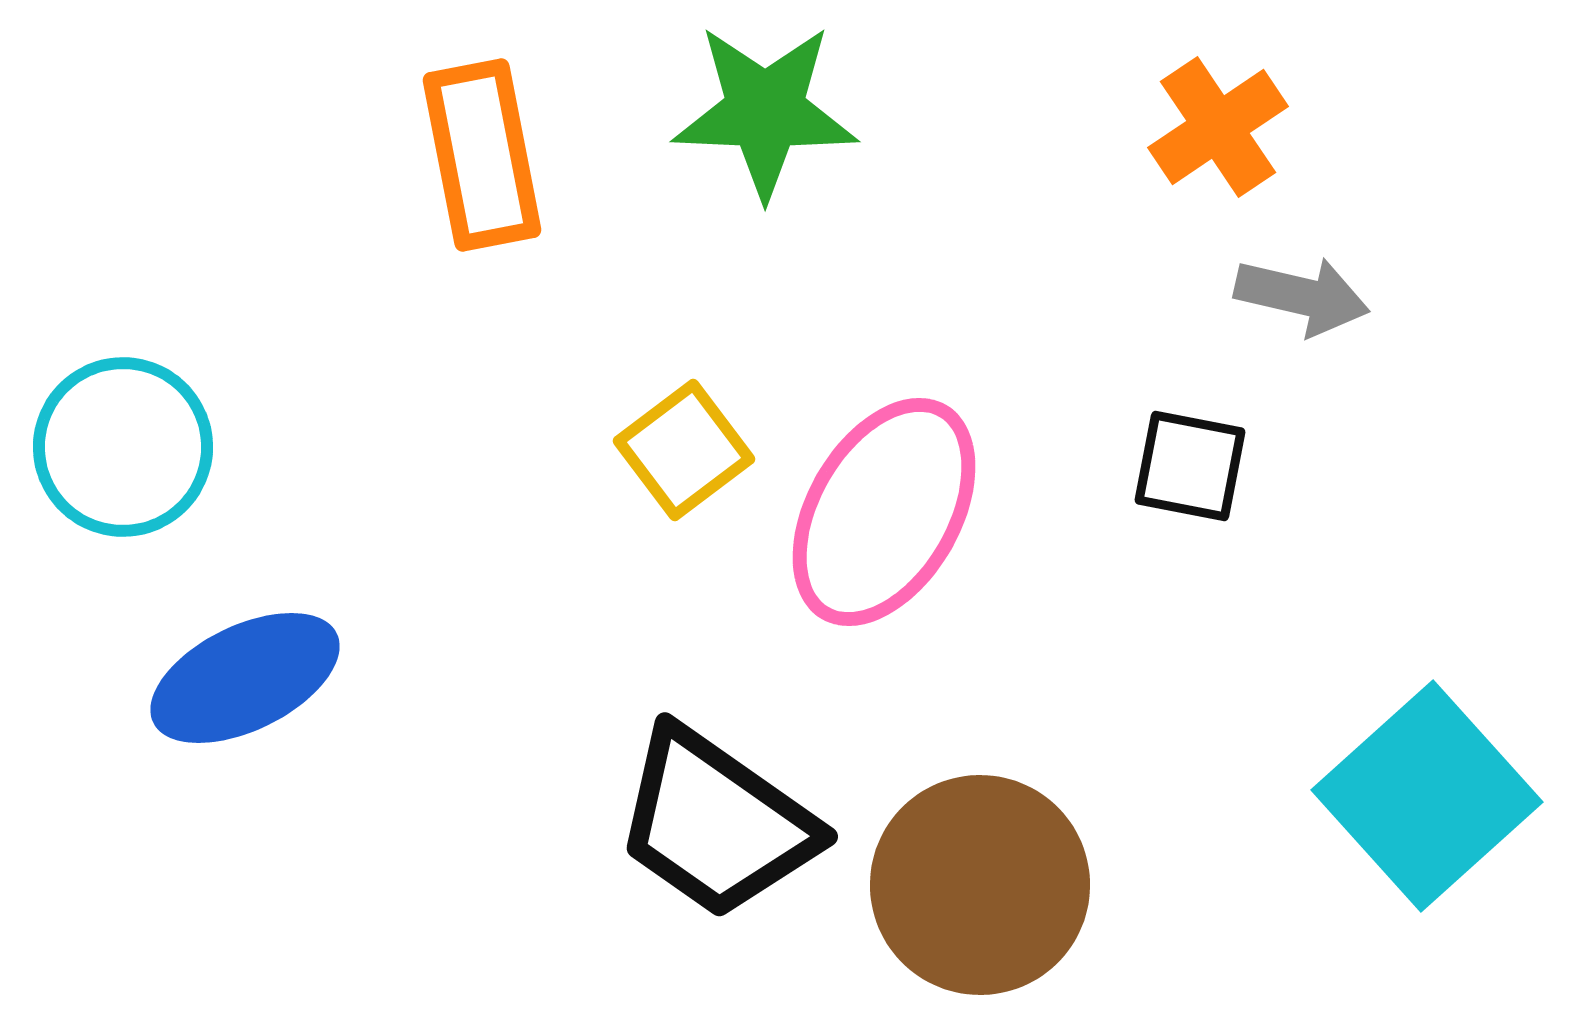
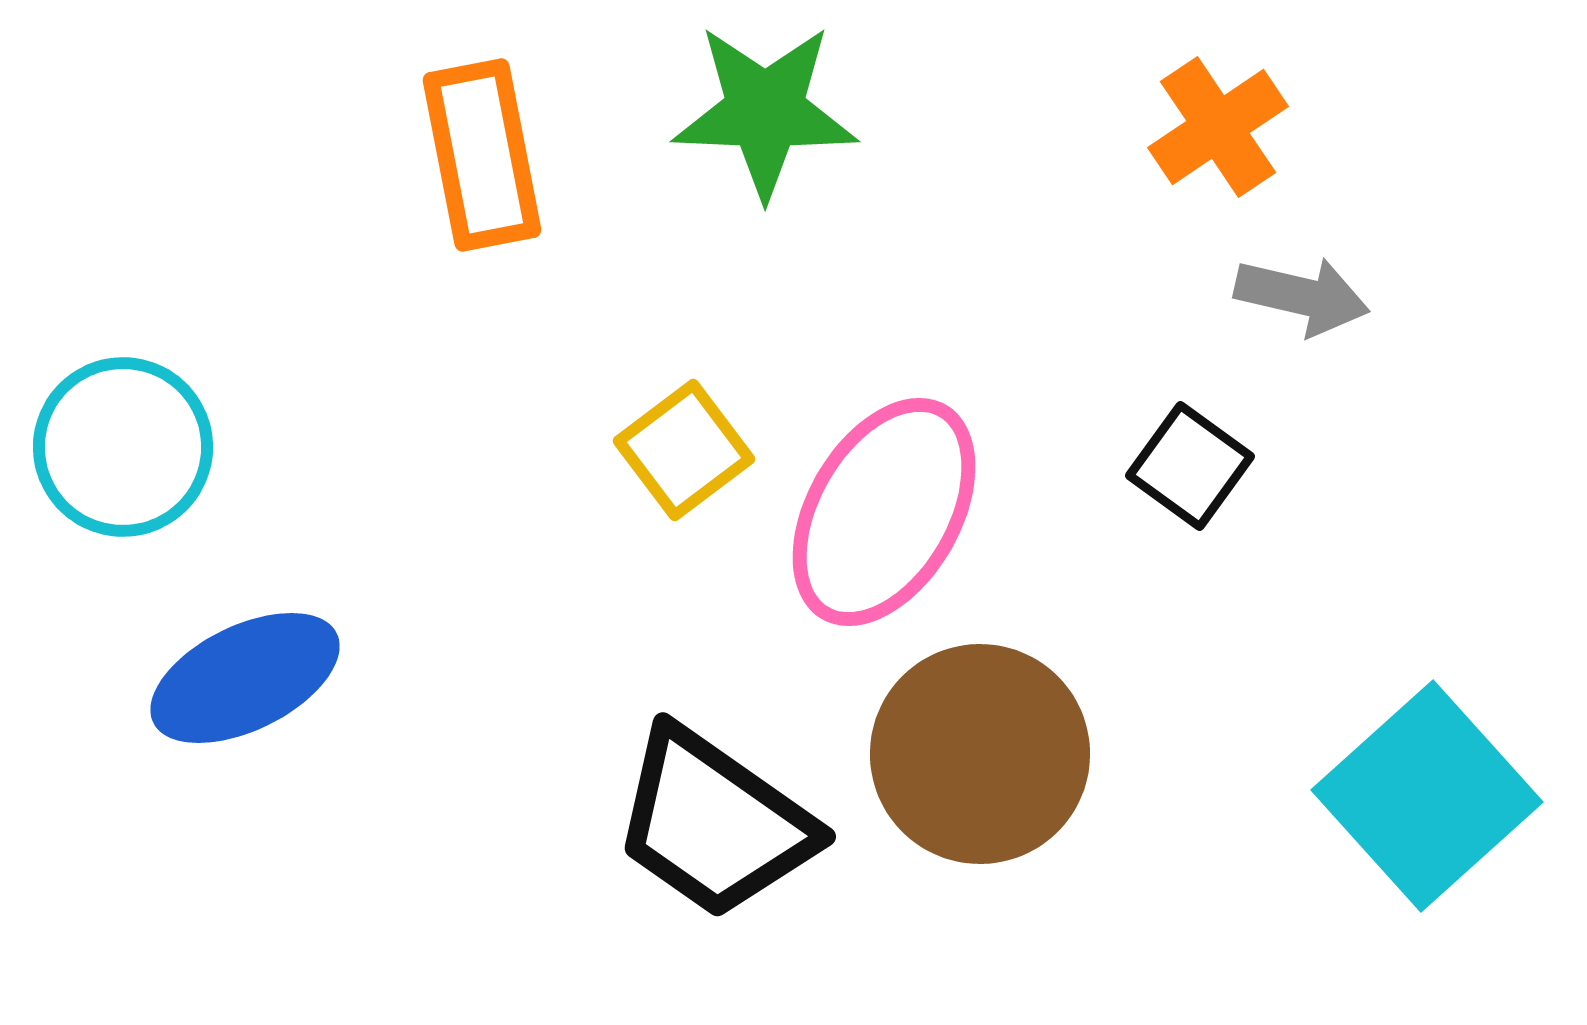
black square: rotated 25 degrees clockwise
black trapezoid: moved 2 px left
brown circle: moved 131 px up
